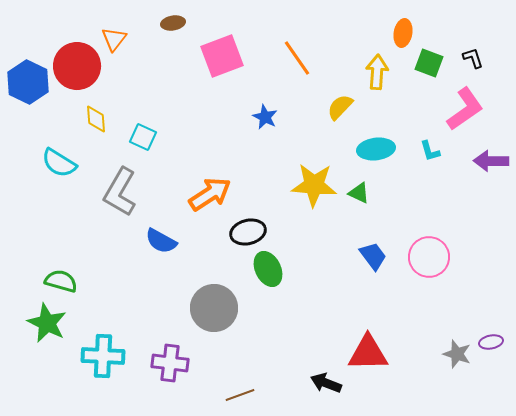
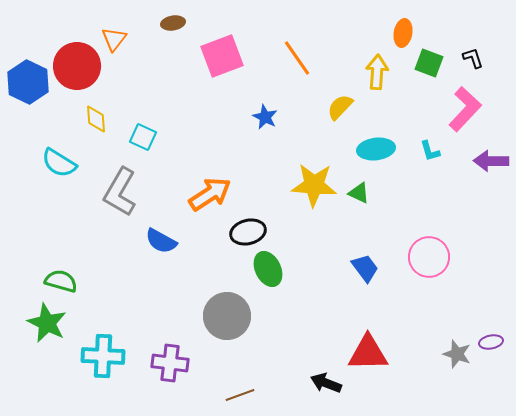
pink L-shape: rotated 12 degrees counterclockwise
blue trapezoid: moved 8 px left, 12 px down
gray circle: moved 13 px right, 8 px down
